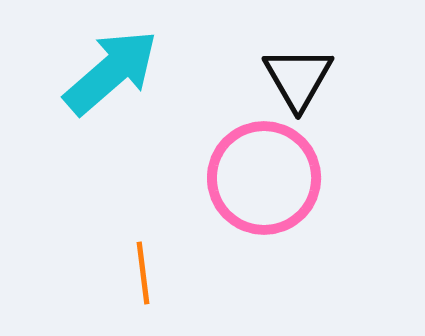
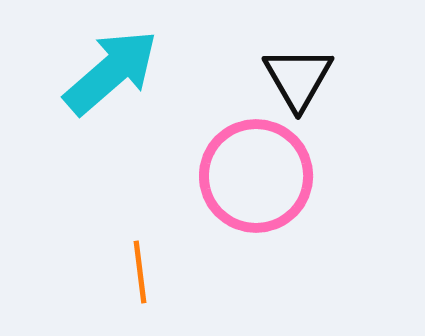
pink circle: moved 8 px left, 2 px up
orange line: moved 3 px left, 1 px up
